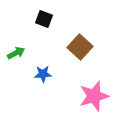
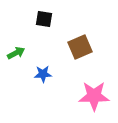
black square: rotated 12 degrees counterclockwise
brown square: rotated 25 degrees clockwise
pink star: rotated 16 degrees clockwise
